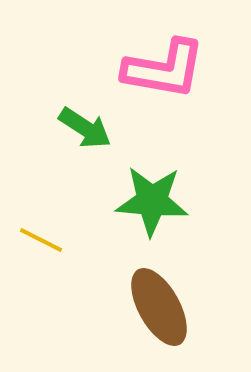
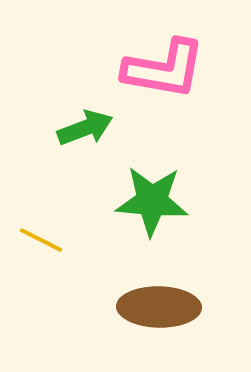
green arrow: rotated 54 degrees counterclockwise
brown ellipse: rotated 60 degrees counterclockwise
